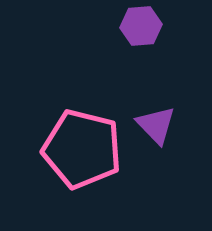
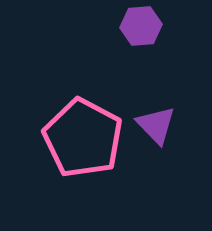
pink pentagon: moved 1 px right, 11 px up; rotated 14 degrees clockwise
